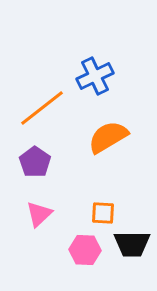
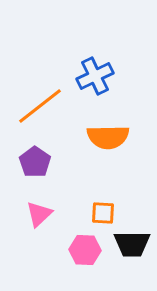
orange line: moved 2 px left, 2 px up
orange semicircle: rotated 150 degrees counterclockwise
